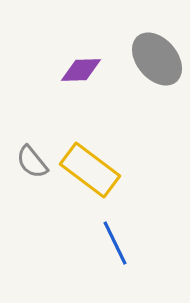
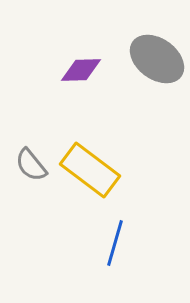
gray ellipse: rotated 14 degrees counterclockwise
gray semicircle: moved 1 px left, 3 px down
blue line: rotated 42 degrees clockwise
